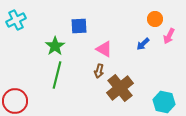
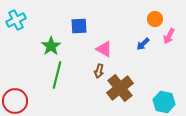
green star: moved 4 px left
